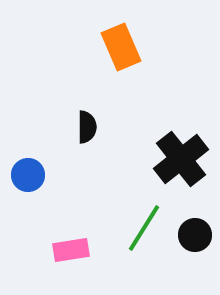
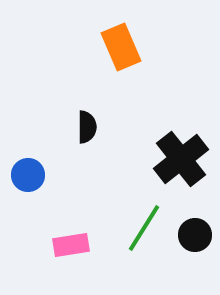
pink rectangle: moved 5 px up
